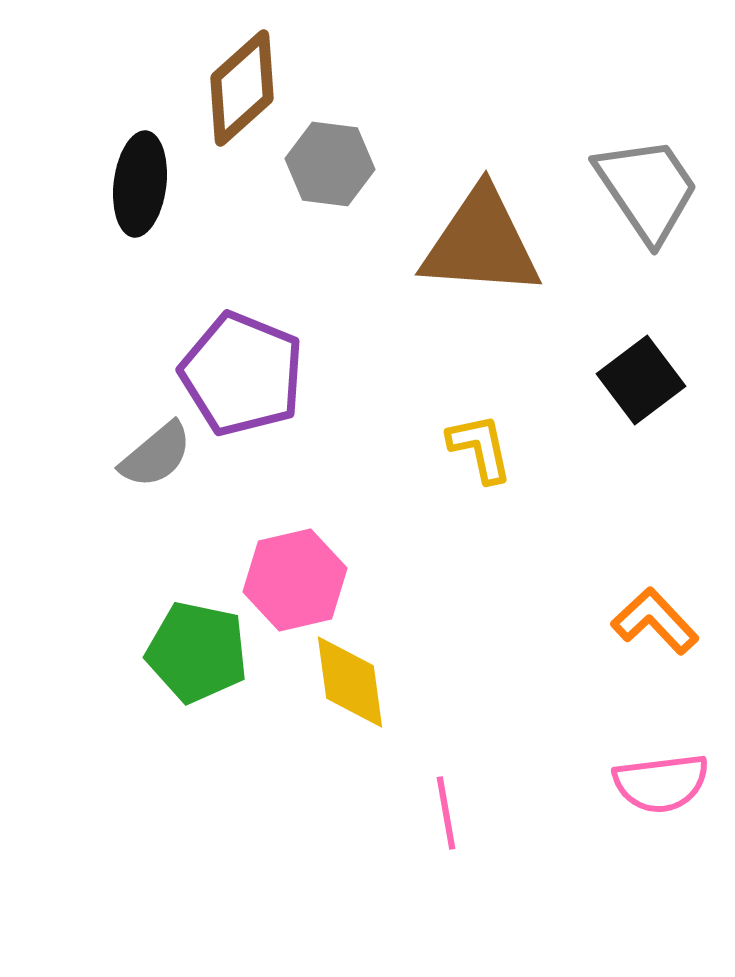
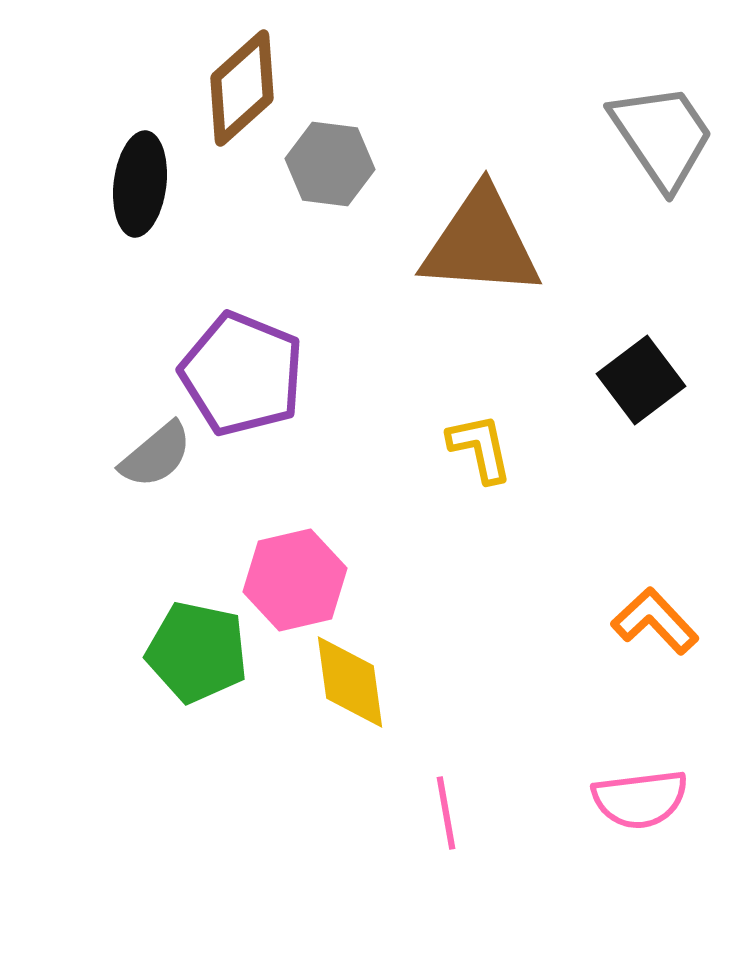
gray trapezoid: moved 15 px right, 53 px up
pink semicircle: moved 21 px left, 16 px down
